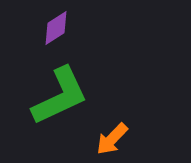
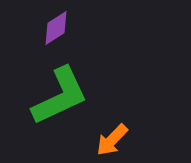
orange arrow: moved 1 px down
